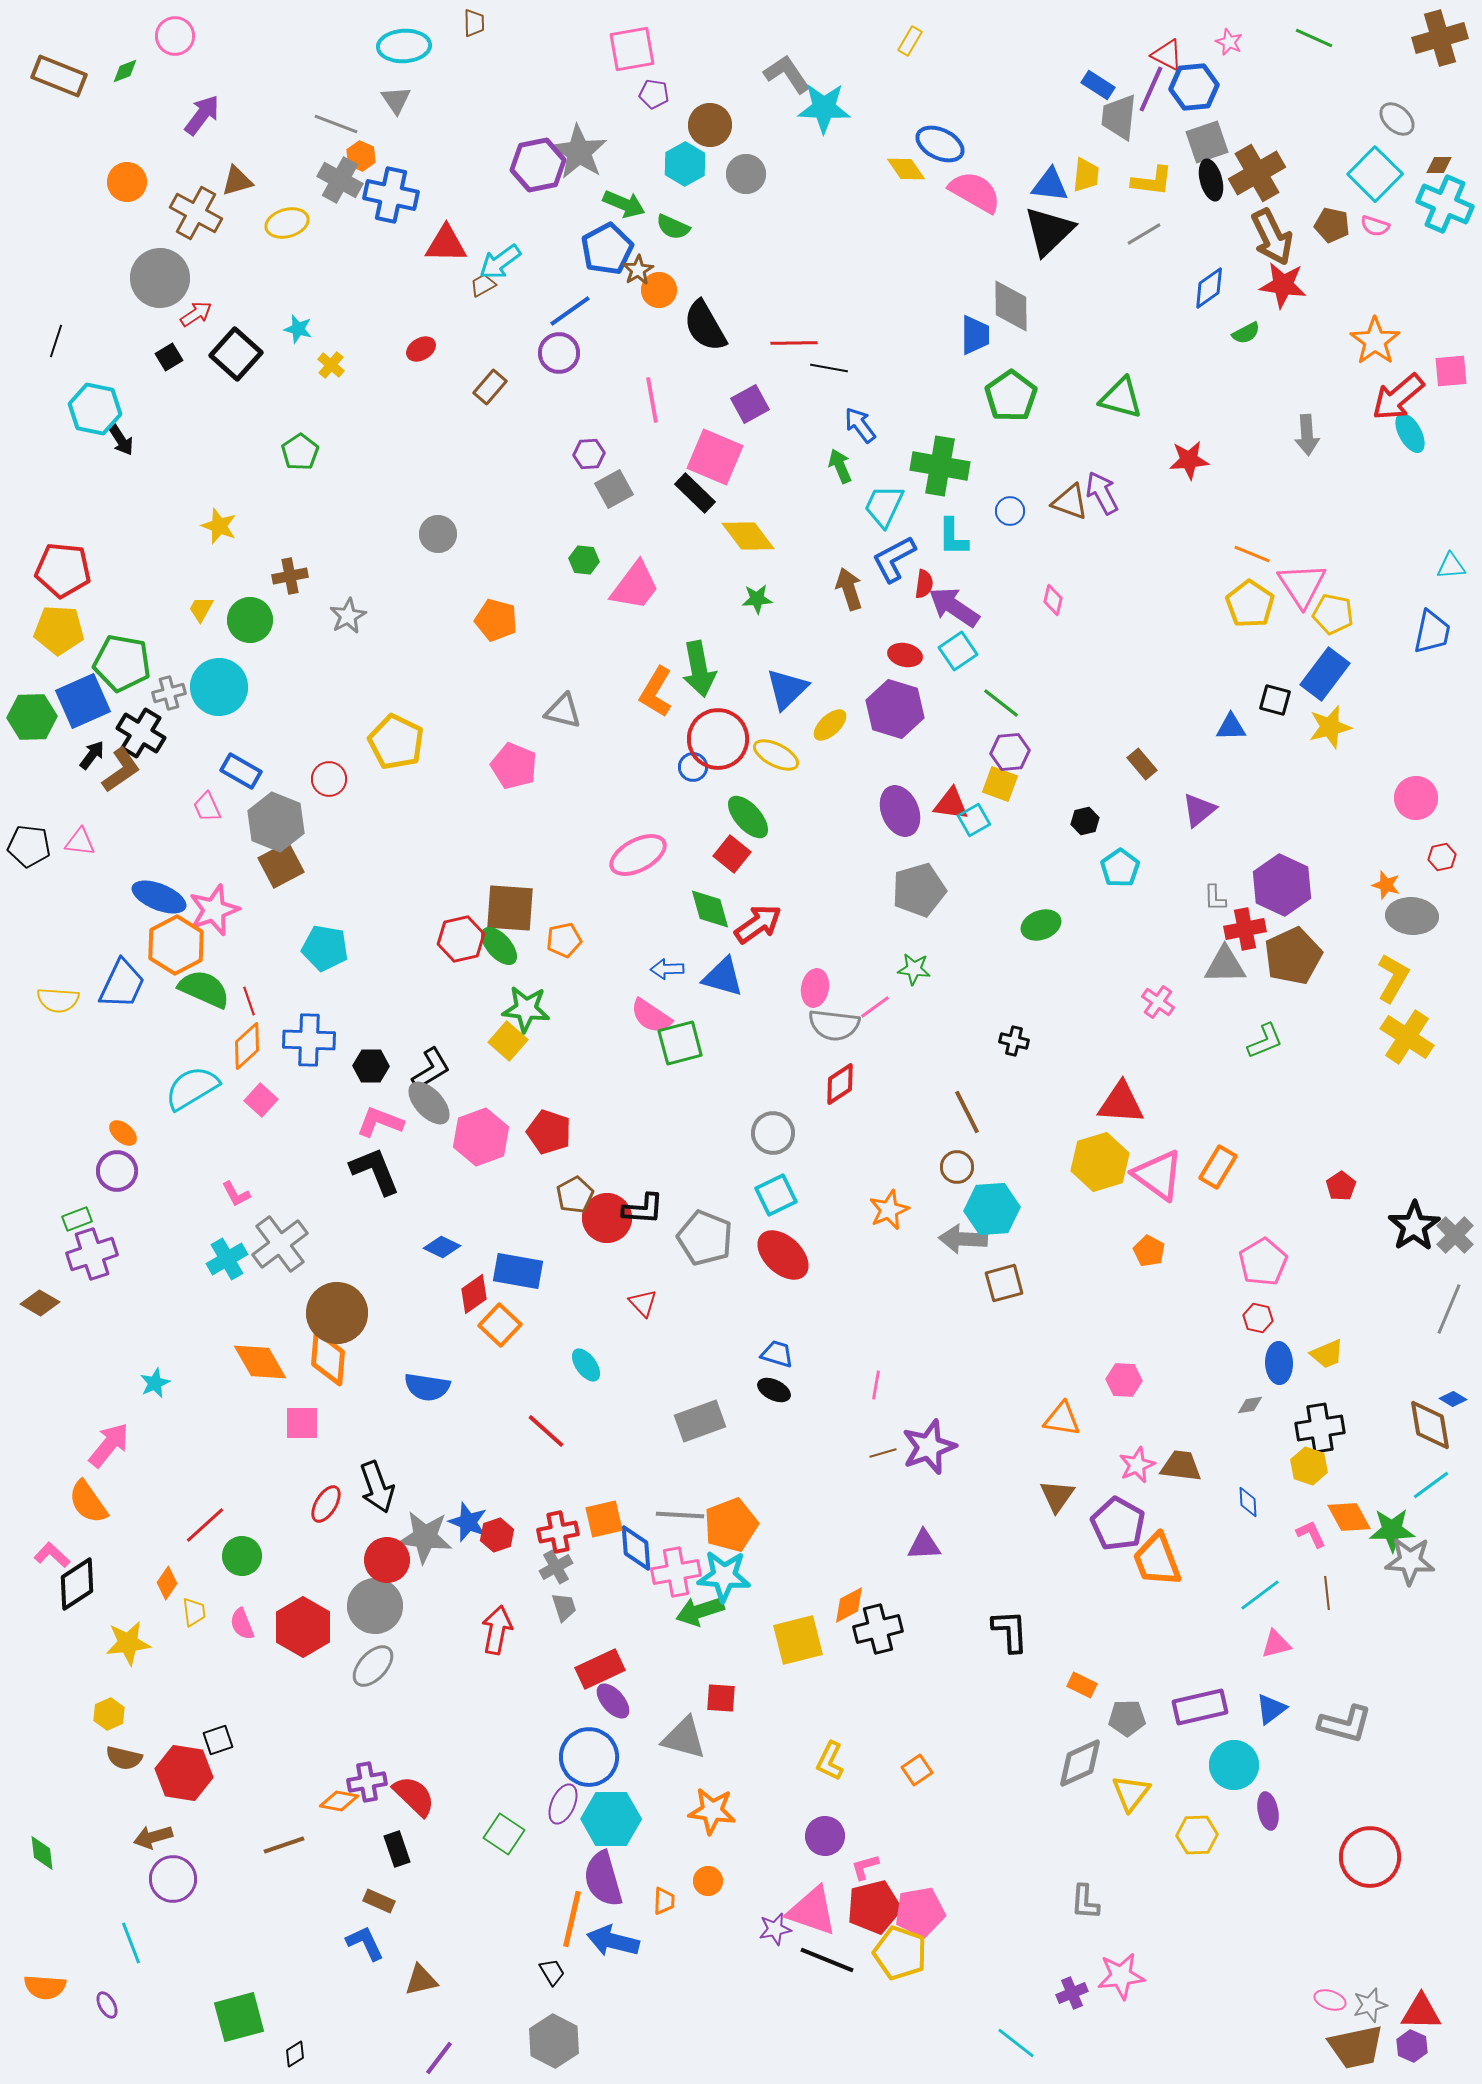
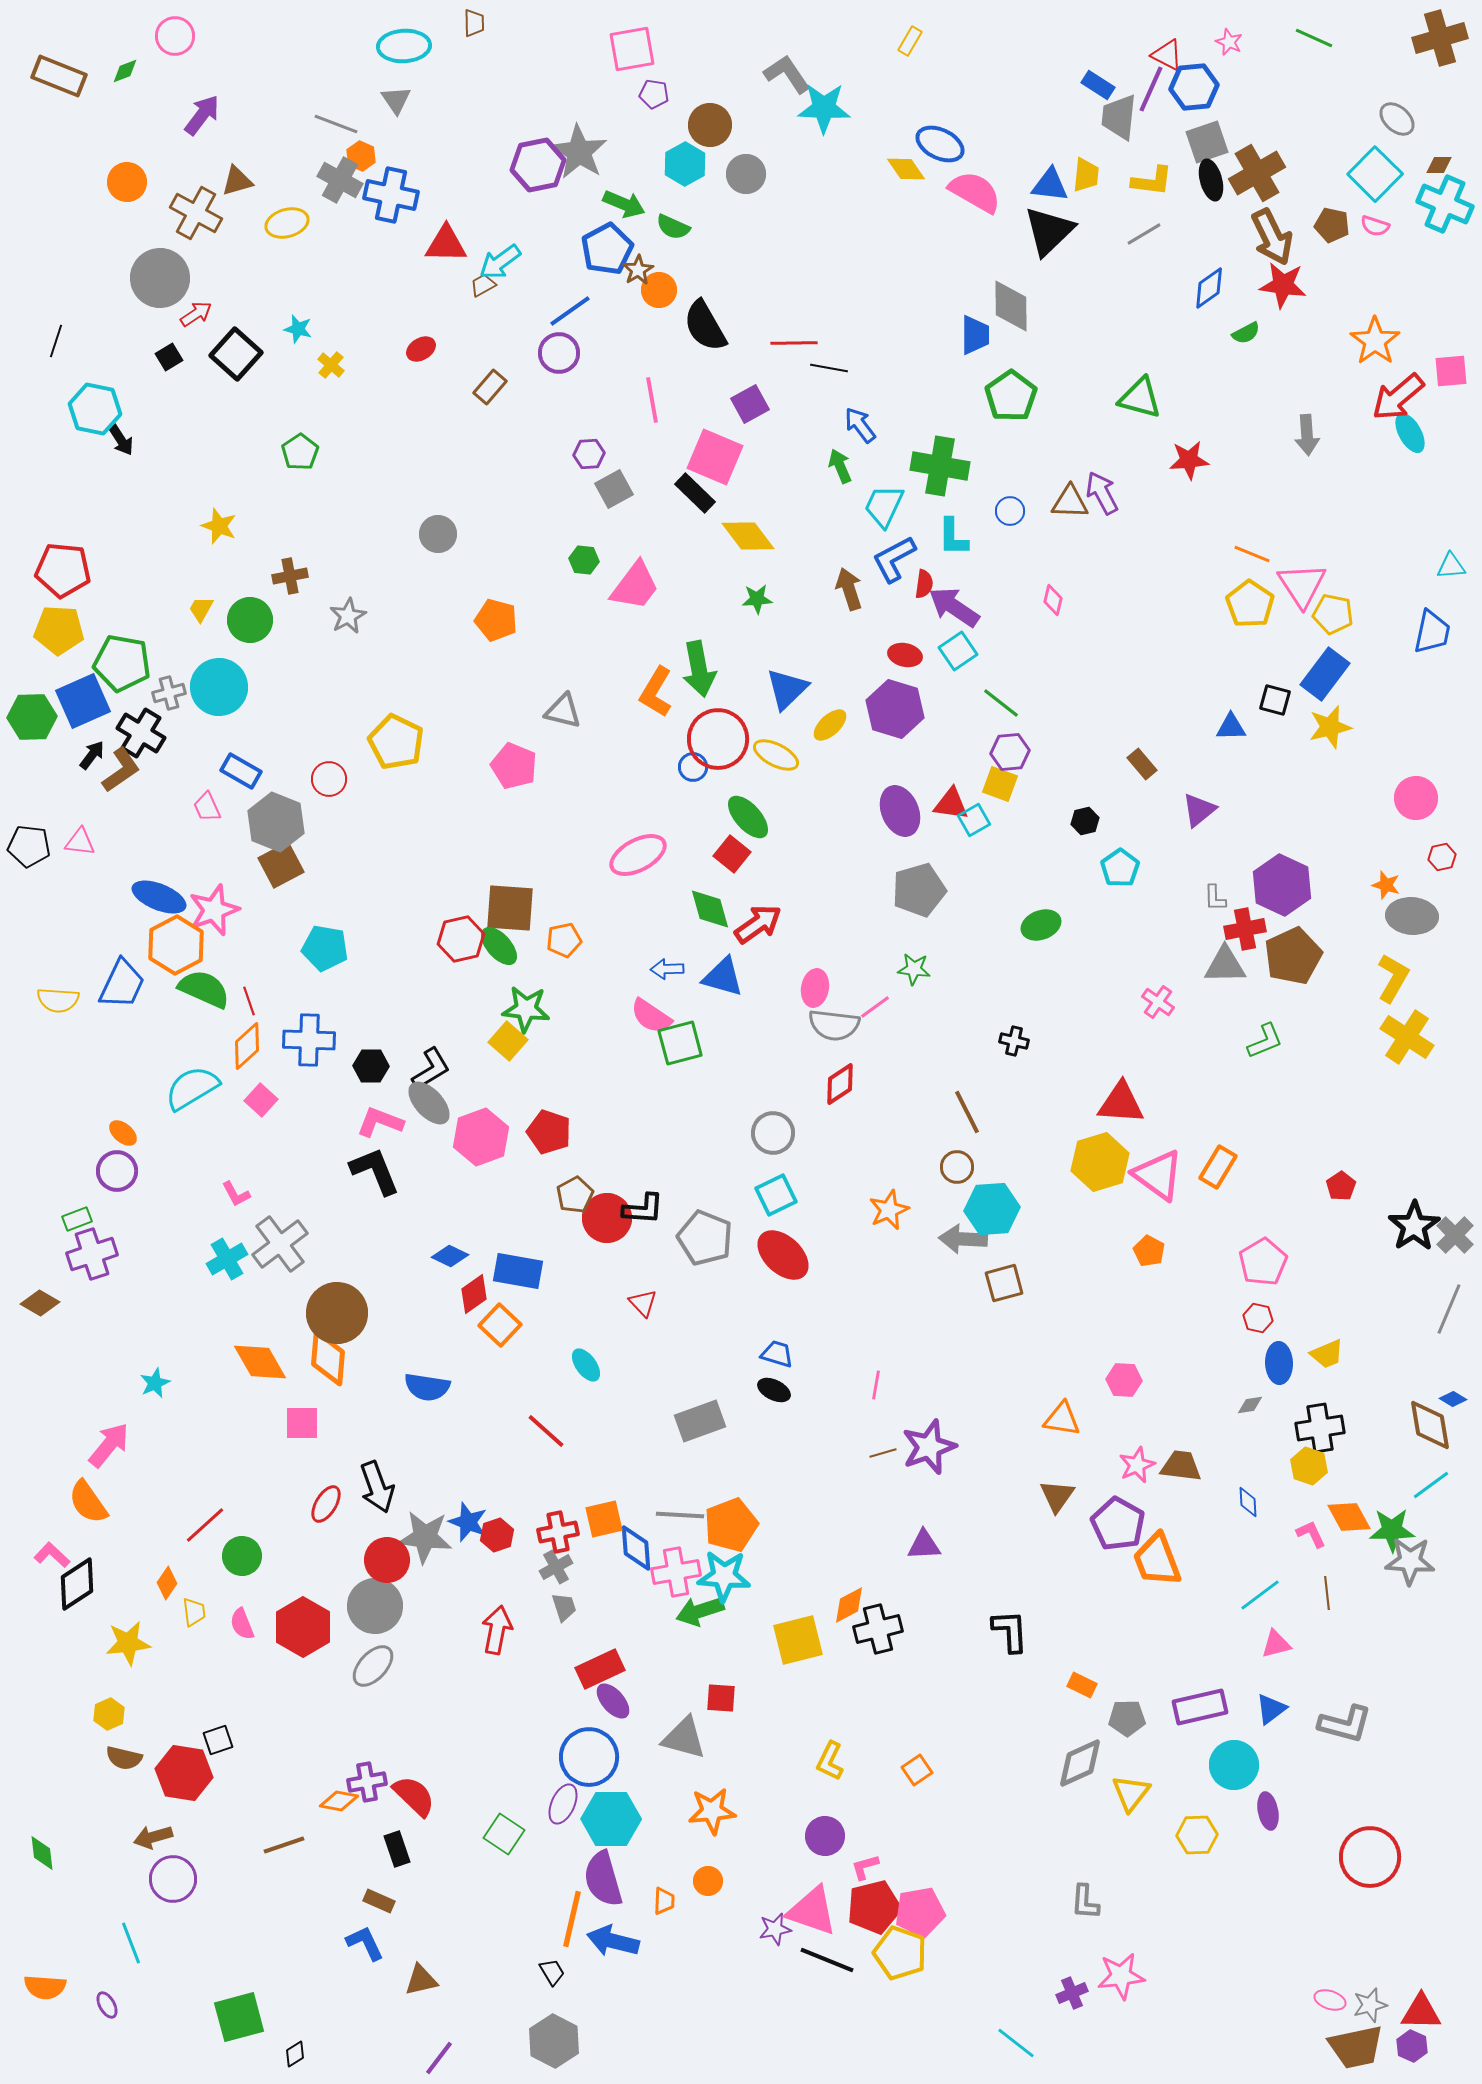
green triangle at (1121, 398): moved 19 px right
brown triangle at (1070, 502): rotated 18 degrees counterclockwise
blue diamond at (442, 1247): moved 8 px right, 9 px down
orange star at (712, 1811): rotated 12 degrees counterclockwise
